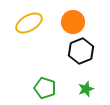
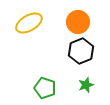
orange circle: moved 5 px right
green star: moved 4 px up
